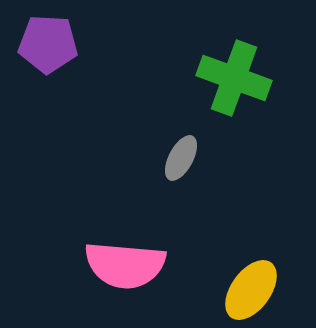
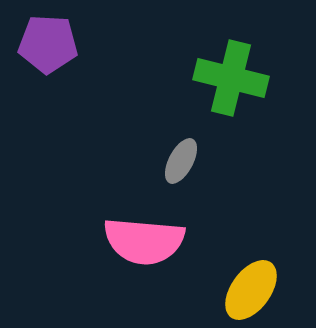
green cross: moved 3 px left; rotated 6 degrees counterclockwise
gray ellipse: moved 3 px down
pink semicircle: moved 19 px right, 24 px up
